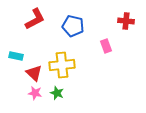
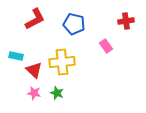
red cross: rotated 14 degrees counterclockwise
blue pentagon: moved 1 px right, 2 px up
pink rectangle: rotated 16 degrees counterclockwise
yellow cross: moved 3 px up
red triangle: moved 3 px up
pink star: moved 1 px left
